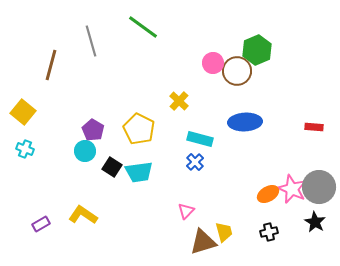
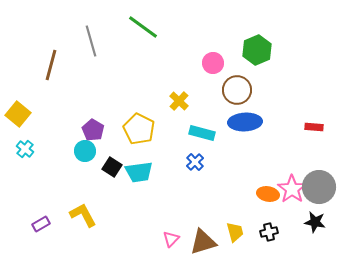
brown circle: moved 19 px down
yellow square: moved 5 px left, 2 px down
cyan rectangle: moved 2 px right, 6 px up
cyan cross: rotated 18 degrees clockwise
pink star: rotated 12 degrees clockwise
orange ellipse: rotated 40 degrees clockwise
pink triangle: moved 15 px left, 28 px down
yellow L-shape: rotated 28 degrees clockwise
black star: rotated 20 degrees counterclockwise
yellow trapezoid: moved 11 px right
